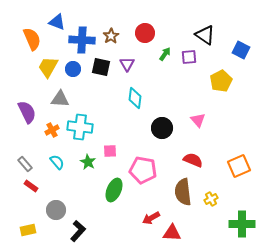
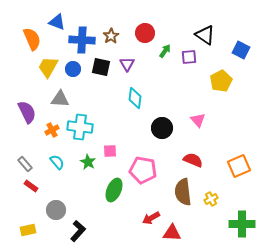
green arrow: moved 3 px up
